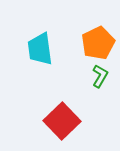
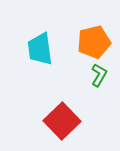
orange pentagon: moved 4 px left, 1 px up; rotated 12 degrees clockwise
green L-shape: moved 1 px left, 1 px up
